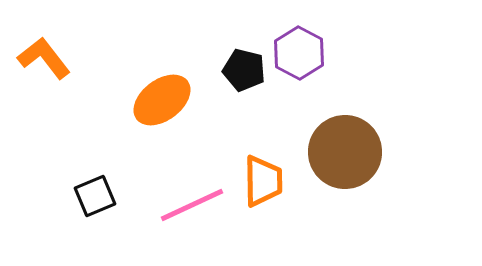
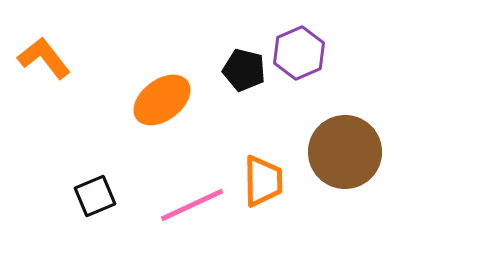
purple hexagon: rotated 9 degrees clockwise
